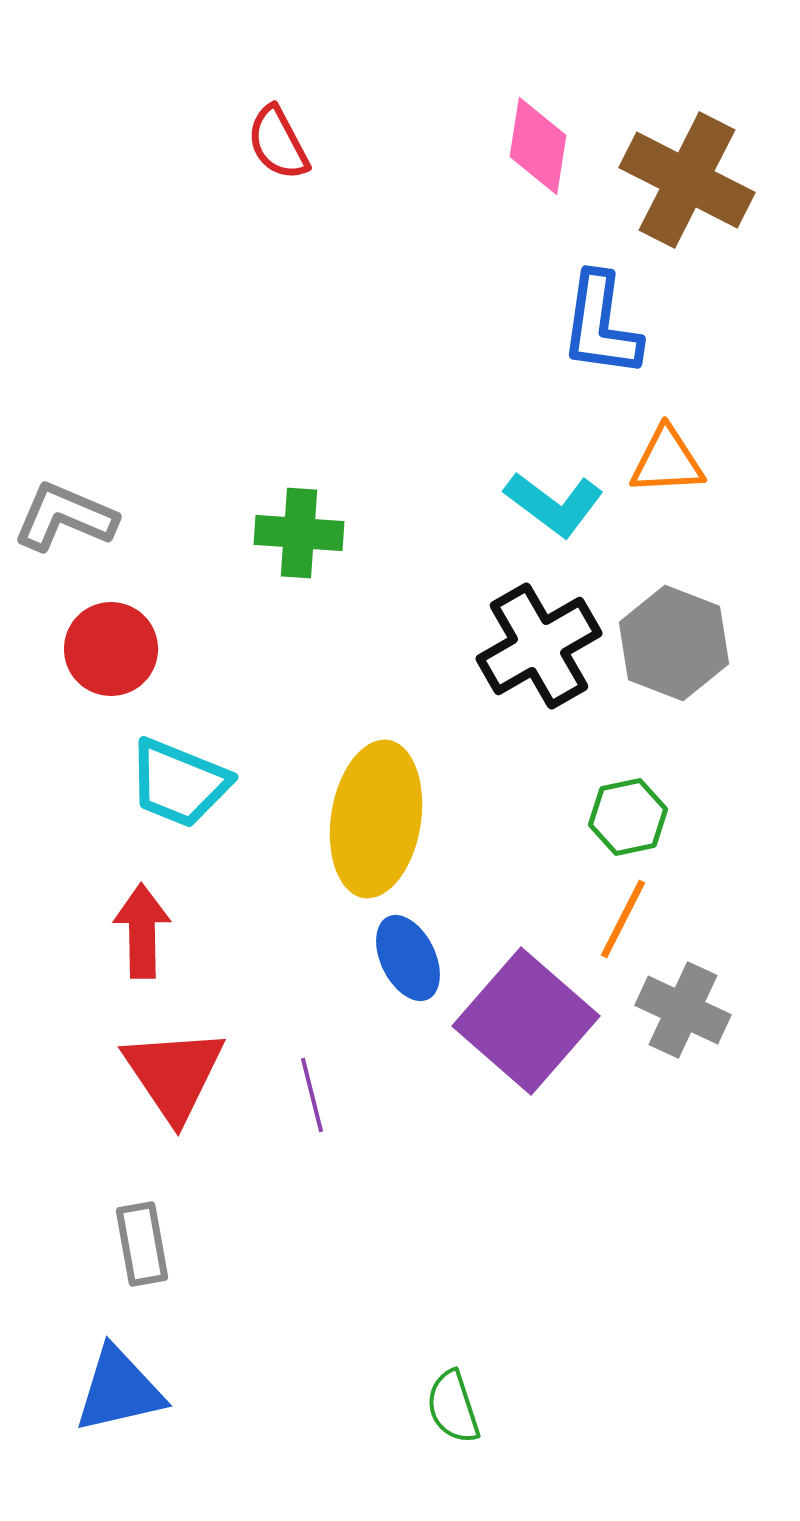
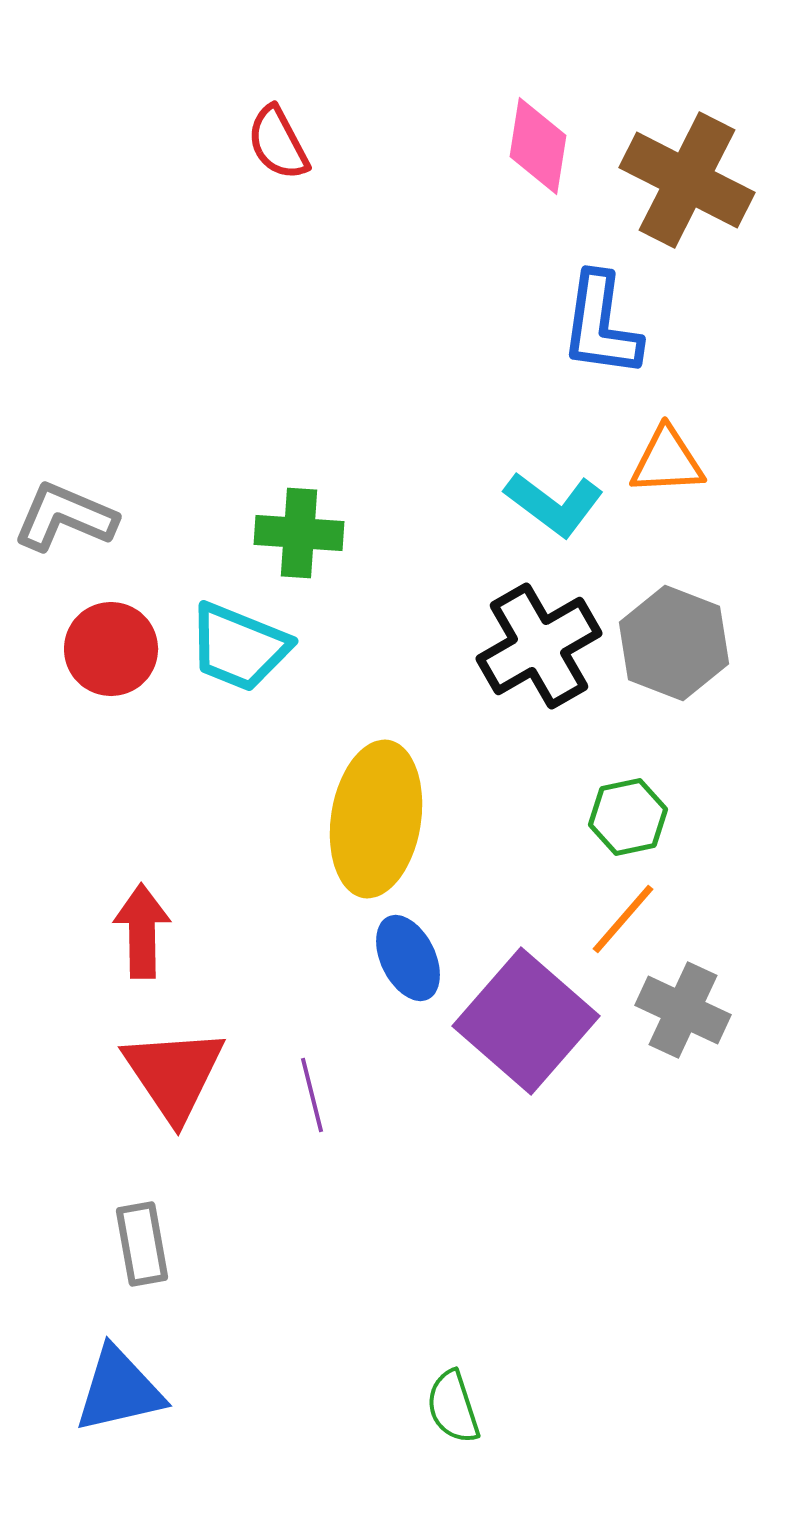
cyan trapezoid: moved 60 px right, 136 px up
orange line: rotated 14 degrees clockwise
